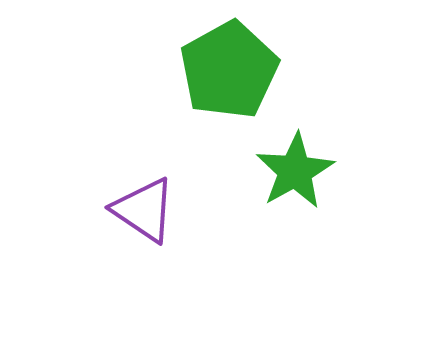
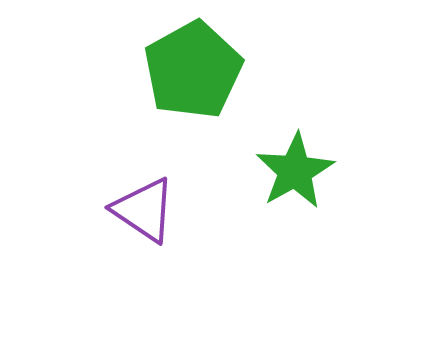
green pentagon: moved 36 px left
